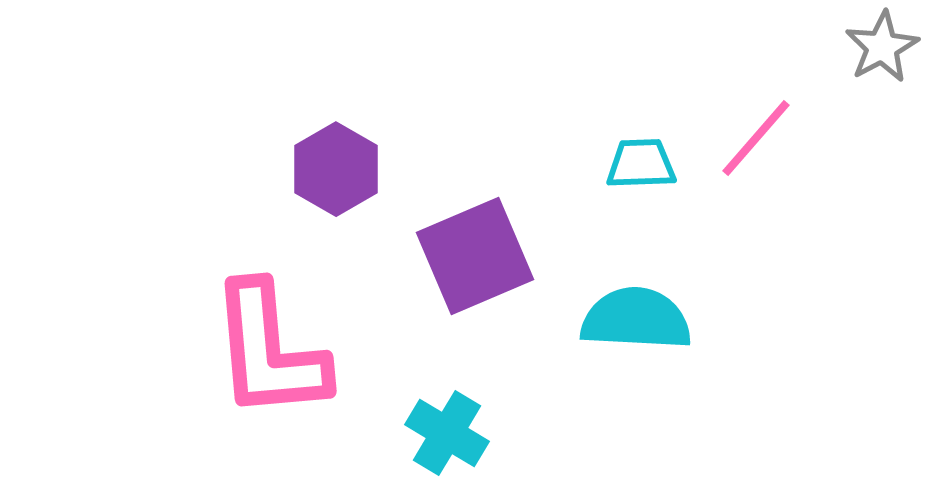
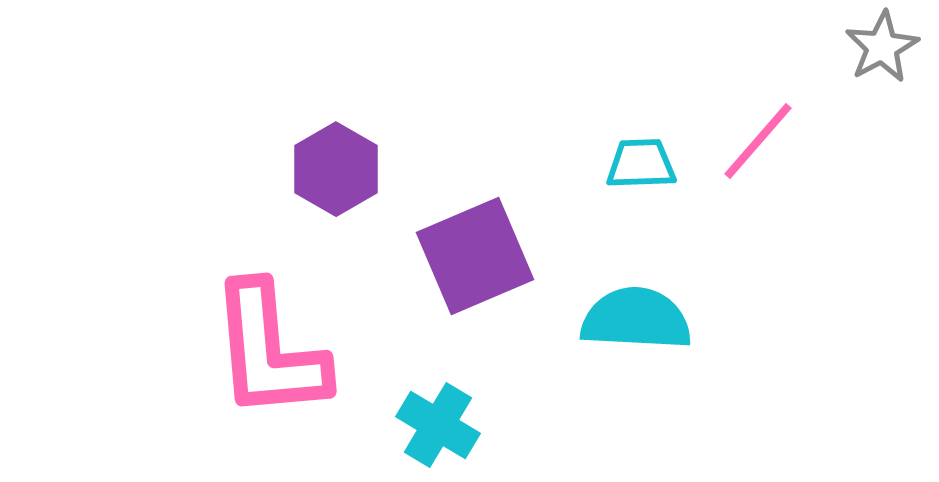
pink line: moved 2 px right, 3 px down
cyan cross: moved 9 px left, 8 px up
